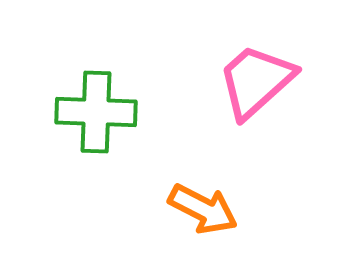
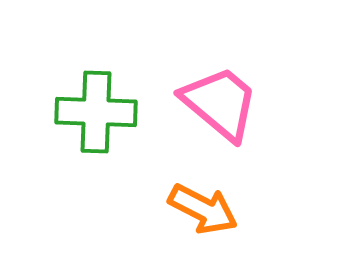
pink trapezoid: moved 36 px left, 22 px down; rotated 82 degrees clockwise
